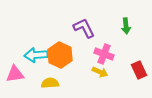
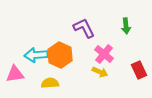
pink cross: rotated 18 degrees clockwise
